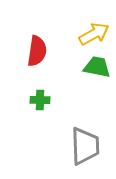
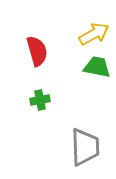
red semicircle: rotated 24 degrees counterclockwise
green cross: rotated 12 degrees counterclockwise
gray trapezoid: moved 1 px down
